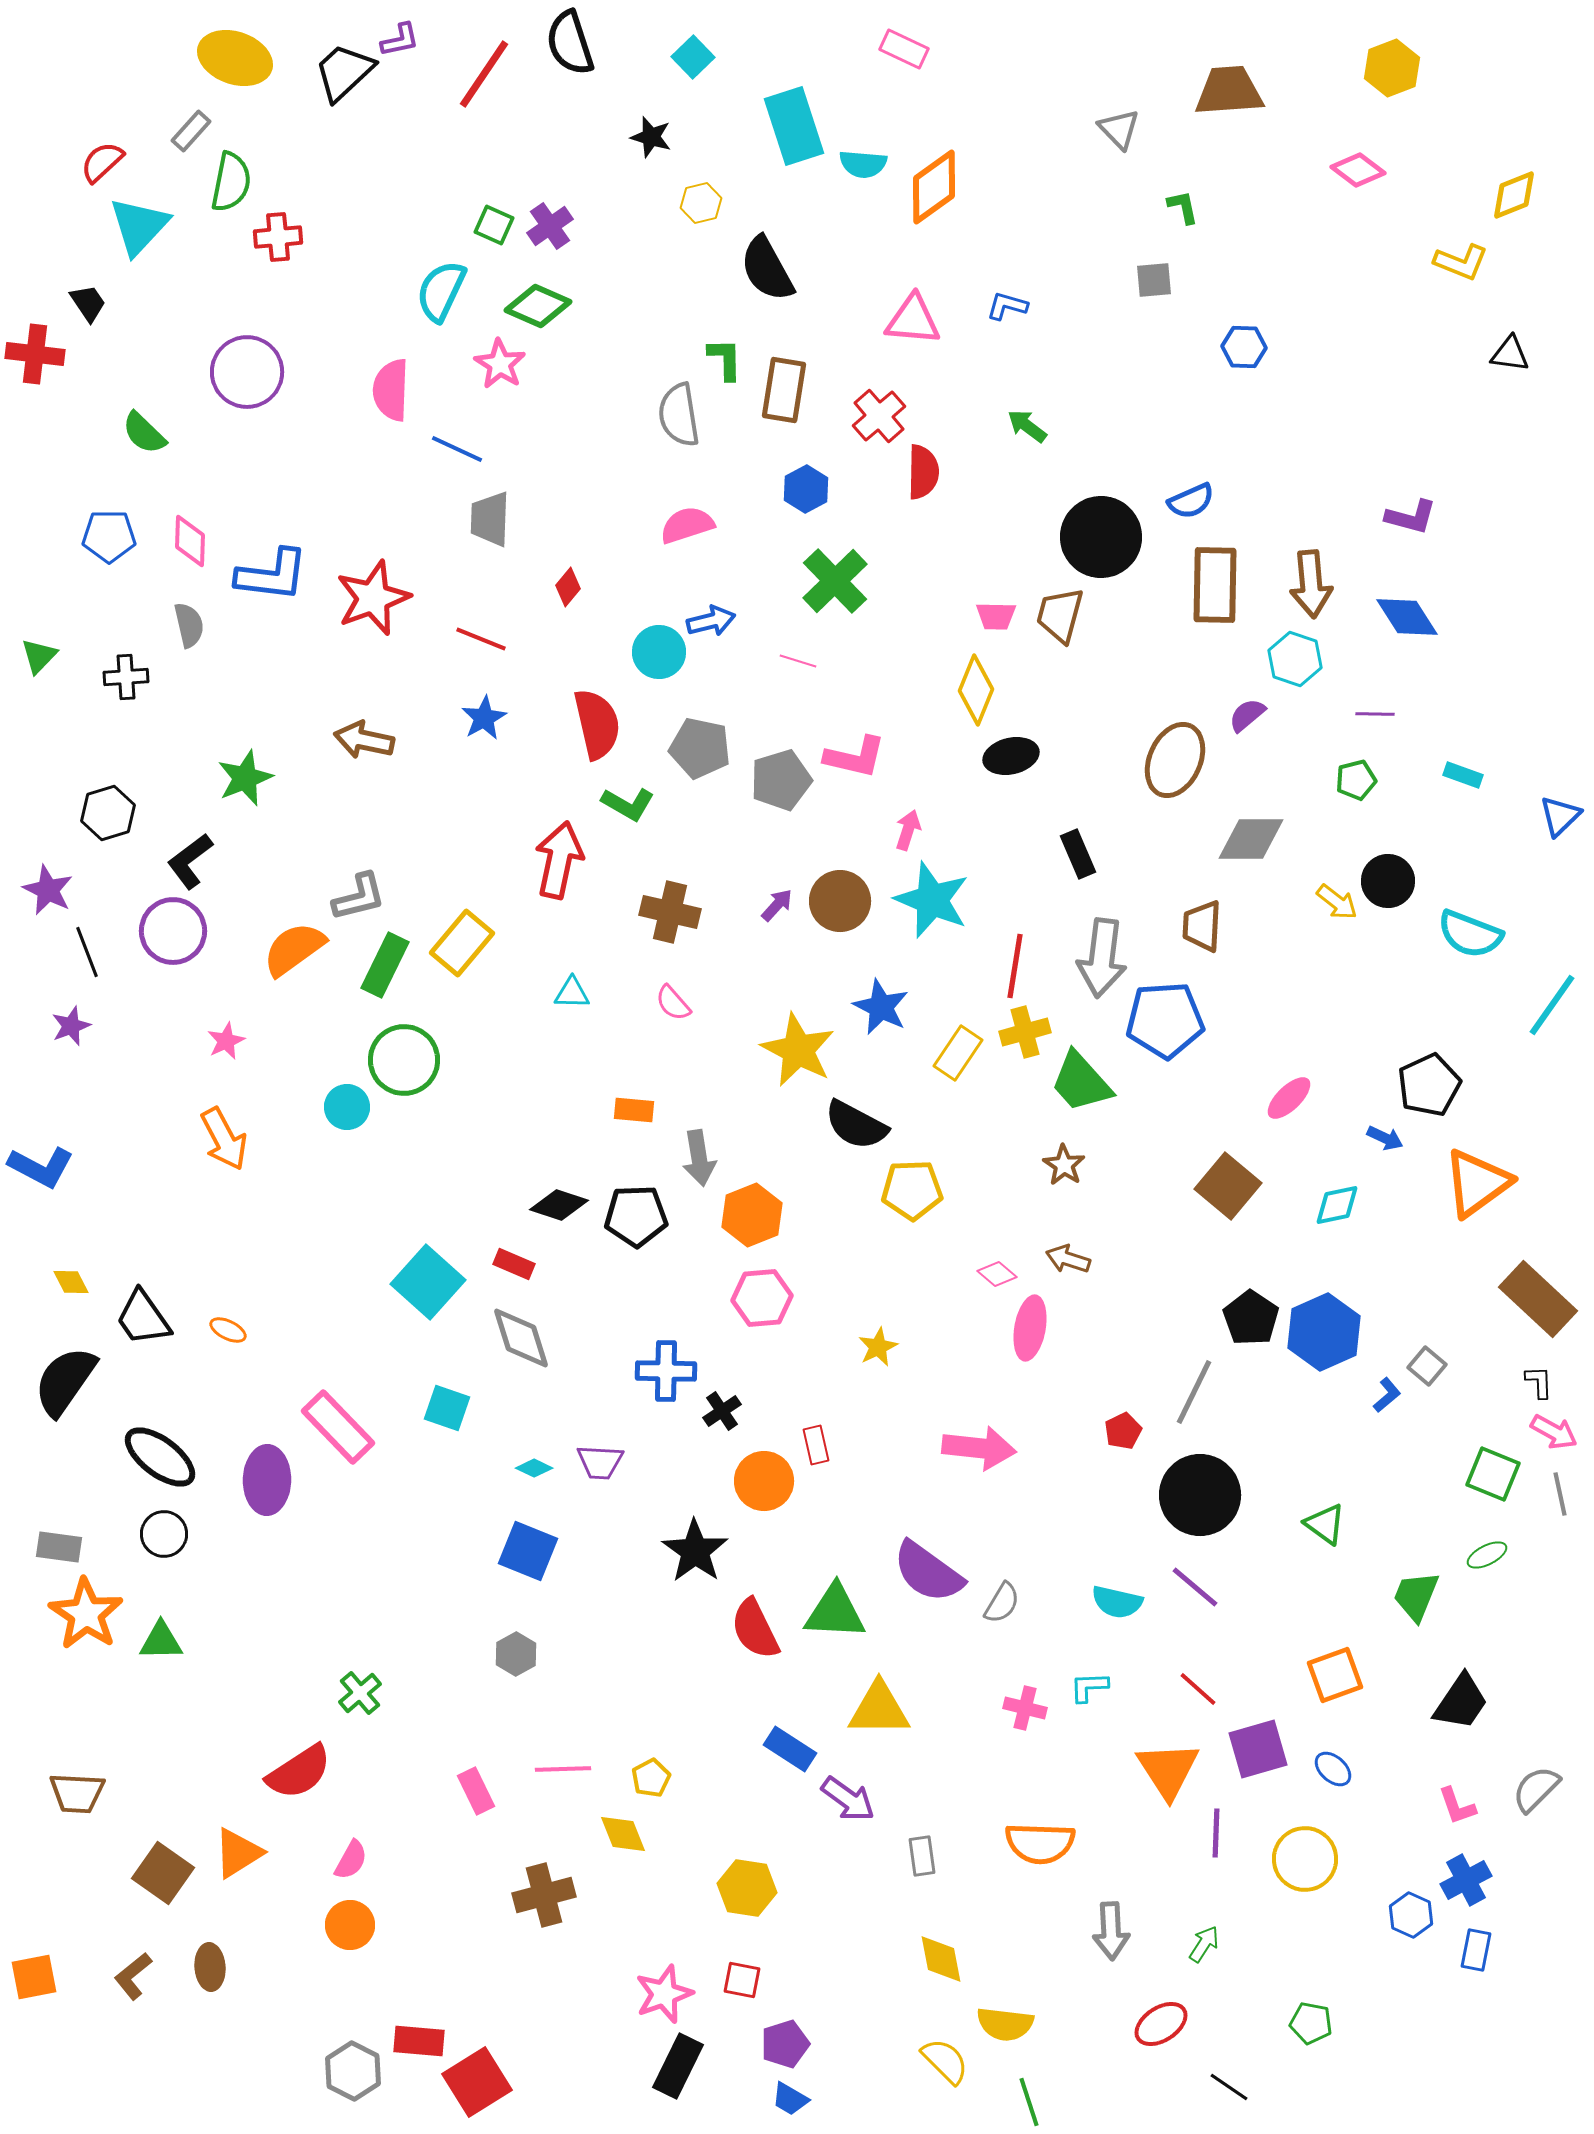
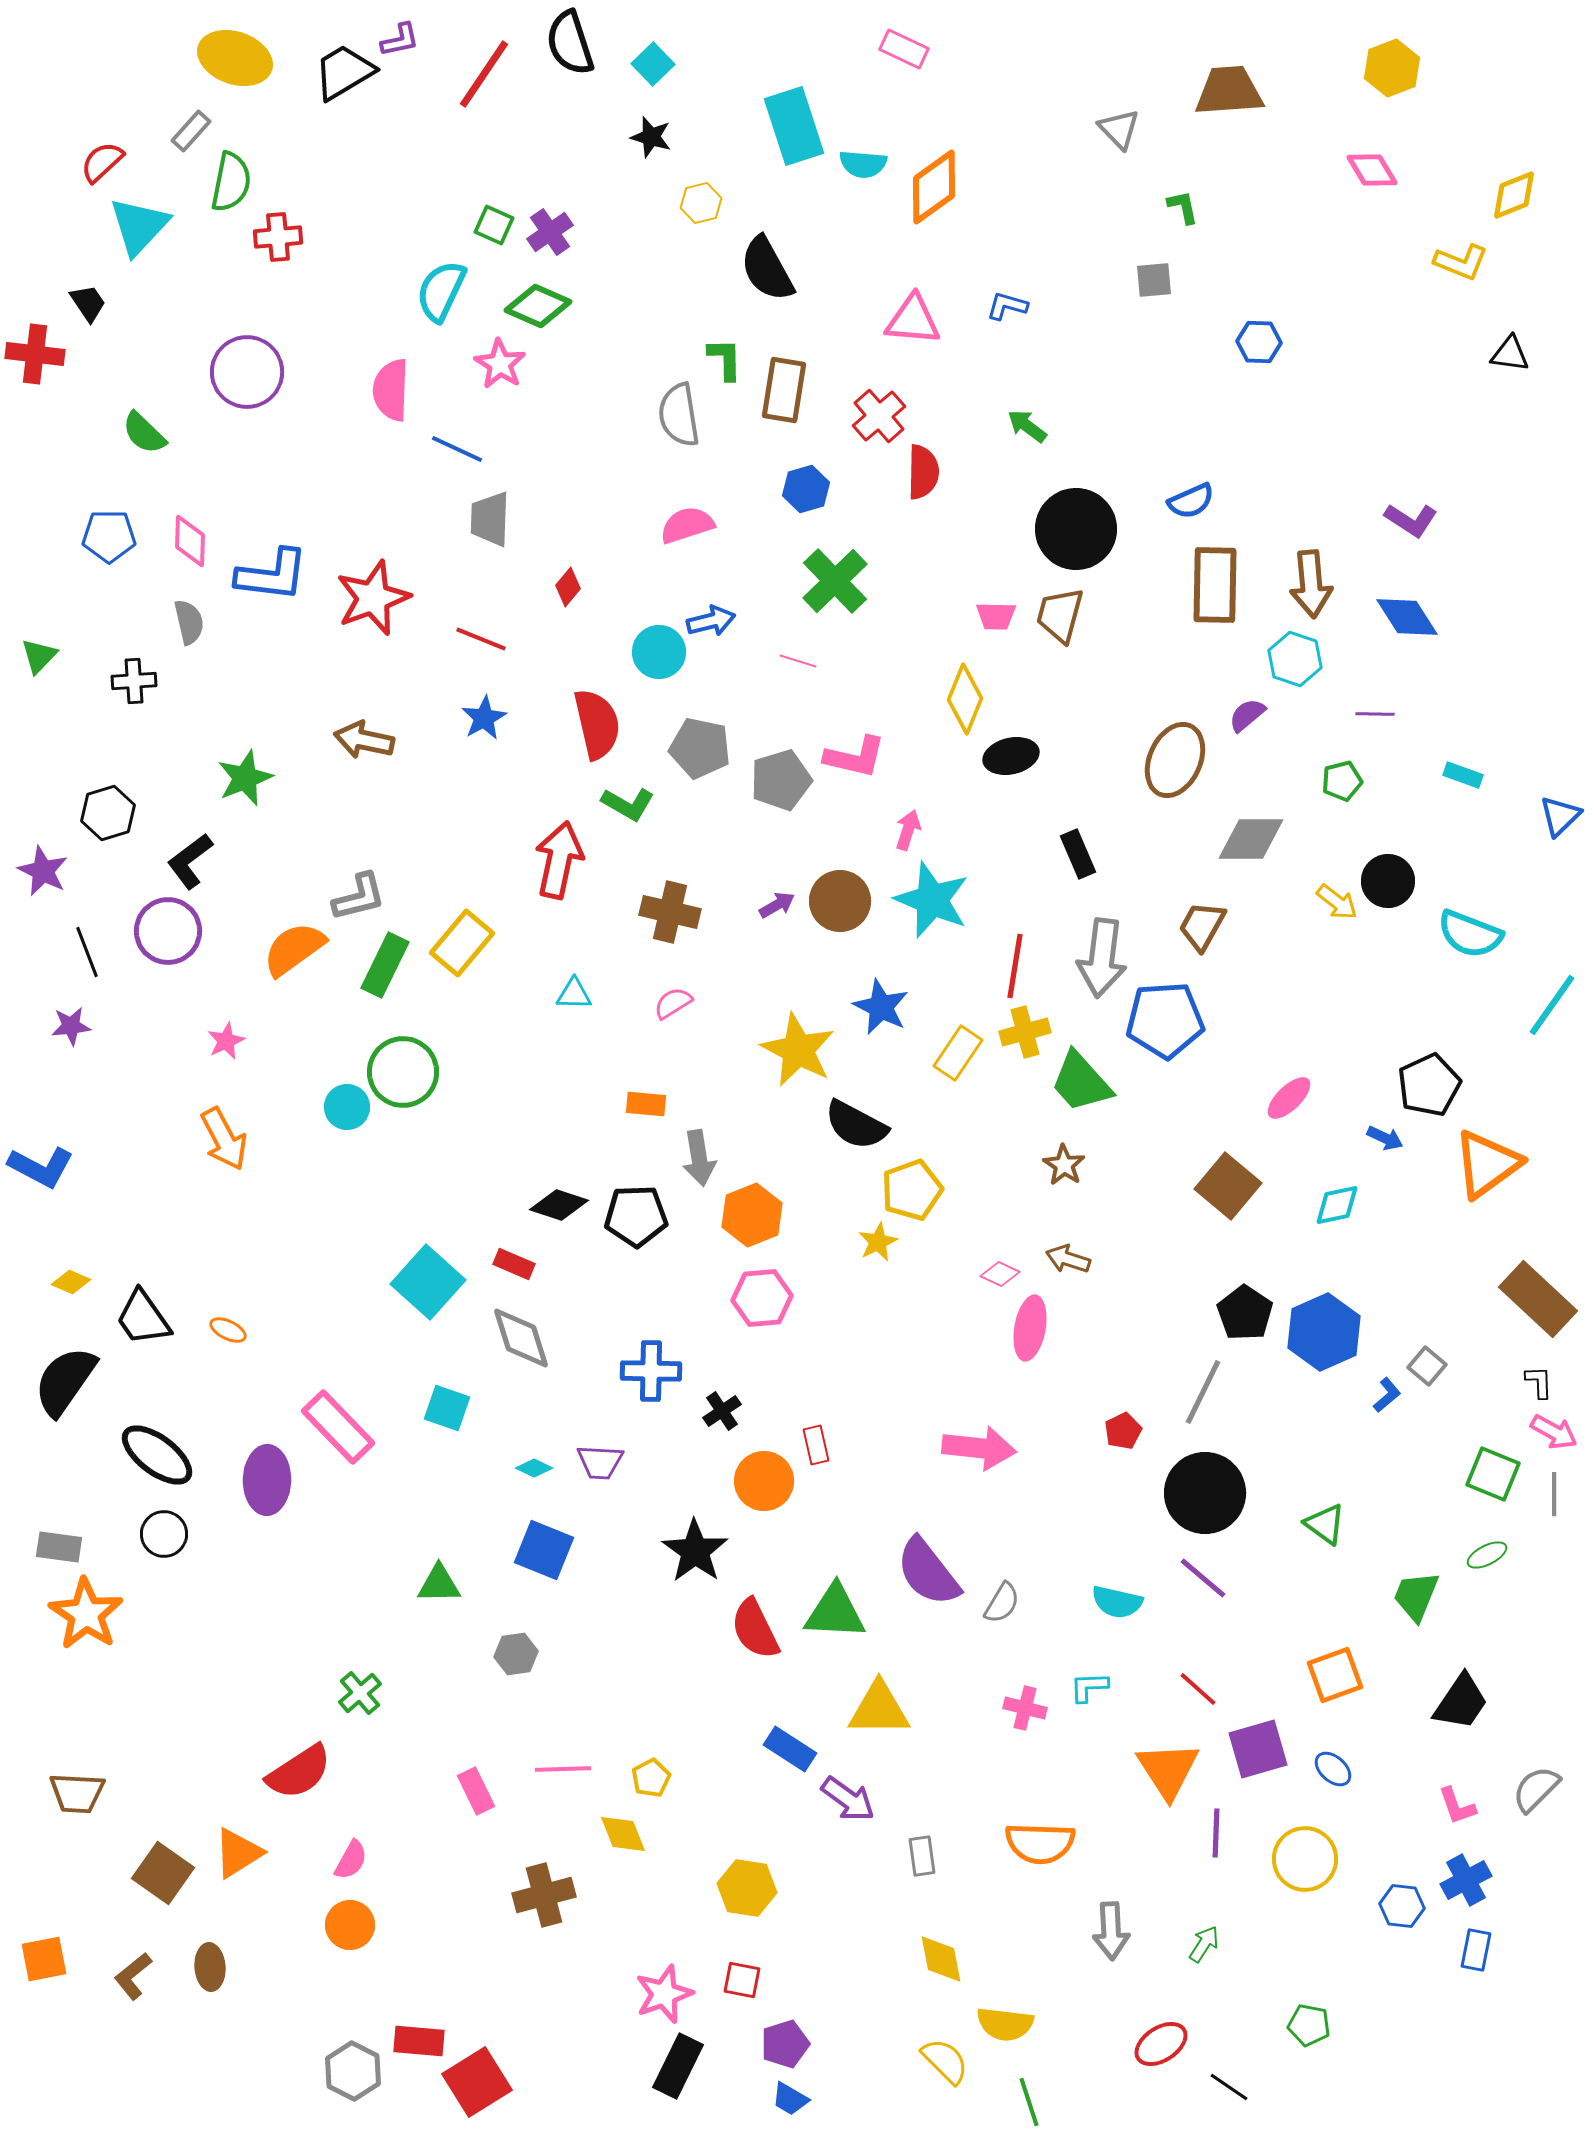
cyan square at (693, 57): moved 40 px left, 7 px down
black trapezoid at (344, 72): rotated 12 degrees clockwise
pink diamond at (1358, 170): moved 14 px right; rotated 22 degrees clockwise
purple cross at (550, 226): moved 6 px down
blue hexagon at (1244, 347): moved 15 px right, 5 px up
blue hexagon at (806, 489): rotated 12 degrees clockwise
purple L-shape at (1411, 517): moved 3 px down; rotated 18 degrees clockwise
black circle at (1101, 537): moved 25 px left, 8 px up
gray semicircle at (189, 625): moved 3 px up
black cross at (126, 677): moved 8 px right, 4 px down
yellow diamond at (976, 690): moved 11 px left, 9 px down
green pentagon at (1356, 780): moved 14 px left, 1 px down
purple star at (48, 890): moved 5 px left, 19 px up
purple arrow at (777, 905): rotated 18 degrees clockwise
brown trapezoid at (1202, 926): rotated 26 degrees clockwise
purple circle at (173, 931): moved 5 px left
cyan triangle at (572, 993): moved 2 px right, 1 px down
pink semicircle at (673, 1003): rotated 99 degrees clockwise
purple star at (71, 1026): rotated 15 degrees clockwise
green circle at (404, 1060): moved 1 px left, 12 px down
orange rectangle at (634, 1110): moved 12 px right, 6 px up
orange triangle at (1477, 1183): moved 10 px right, 19 px up
yellow pentagon at (912, 1190): rotated 18 degrees counterclockwise
pink diamond at (997, 1274): moved 3 px right; rotated 15 degrees counterclockwise
yellow diamond at (71, 1282): rotated 39 degrees counterclockwise
black pentagon at (1251, 1318): moved 6 px left, 5 px up
yellow star at (878, 1347): moved 105 px up
blue cross at (666, 1371): moved 15 px left
gray line at (1194, 1392): moved 9 px right
black ellipse at (160, 1457): moved 3 px left, 2 px up
gray line at (1560, 1494): moved 6 px left; rotated 12 degrees clockwise
black circle at (1200, 1495): moved 5 px right, 2 px up
blue square at (528, 1551): moved 16 px right, 1 px up
purple semicircle at (928, 1572): rotated 16 degrees clockwise
purple line at (1195, 1587): moved 8 px right, 9 px up
green triangle at (161, 1641): moved 278 px right, 57 px up
gray hexagon at (516, 1654): rotated 21 degrees clockwise
blue hexagon at (1411, 1915): moved 9 px left, 9 px up; rotated 18 degrees counterclockwise
orange square at (34, 1977): moved 10 px right, 18 px up
green pentagon at (1311, 2023): moved 2 px left, 2 px down
red ellipse at (1161, 2024): moved 20 px down
